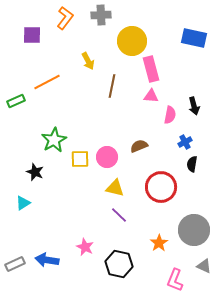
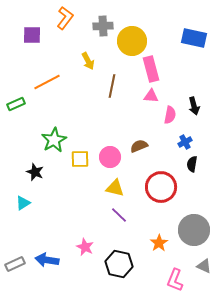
gray cross: moved 2 px right, 11 px down
green rectangle: moved 3 px down
pink circle: moved 3 px right
